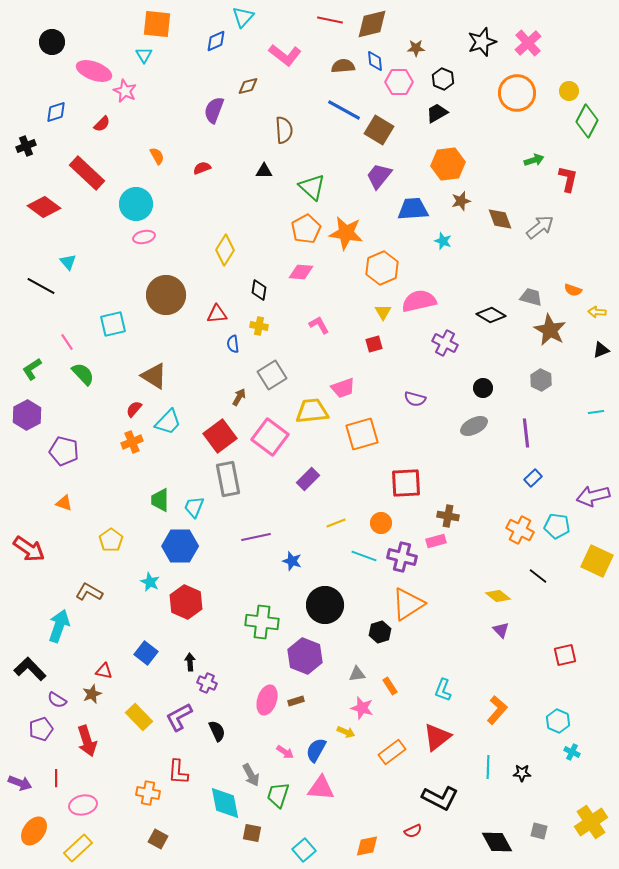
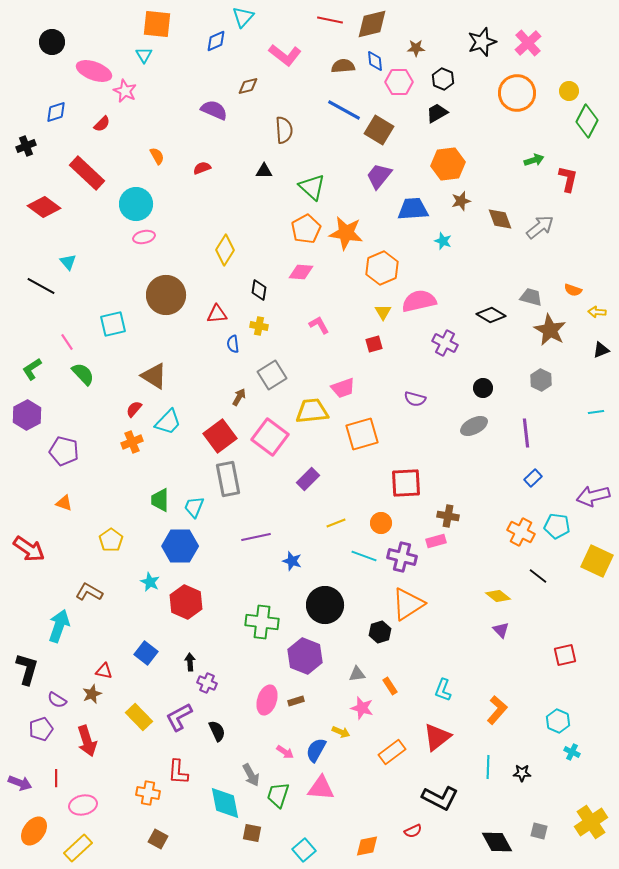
purple semicircle at (214, 110): rotated 92 degrees clockwise
orange cross at (520, 530): moved 1 px right, 2 px down
black L-shape at (30, 669): moved 3 px left; rotated 60 degrees clockwise
yellow arrow at (346, 732): moved 5 px left
